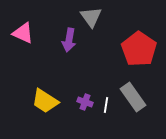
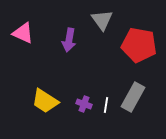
gray triangle: moved 11 px right, 3 px down
red pentagon: moved 4 px up; rotated 24 degrees counterclockwise
gray rectangle: rotated 64 degrees clockwise
purple cross: moved 1 px left, 2 px down
